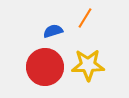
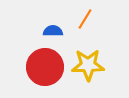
orange line: moved 1 px down
blue semicircle: rotated 18 degrees clockwise
